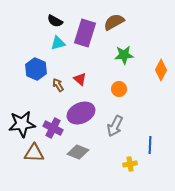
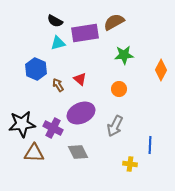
purple rectangle: rotated 64 degrees clockwise
gray diamond: rotated 40 degrees clockwise
yellow cross: rotated 16 degrees clockwise
